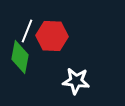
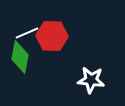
white line: moved 2 px down; rotated 45 degrees clockwise
white star: moved 15 px right, 1 px up
